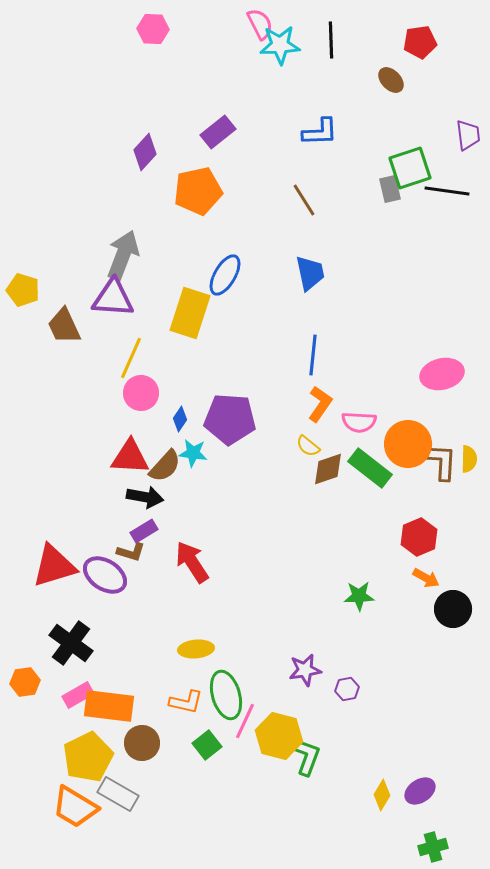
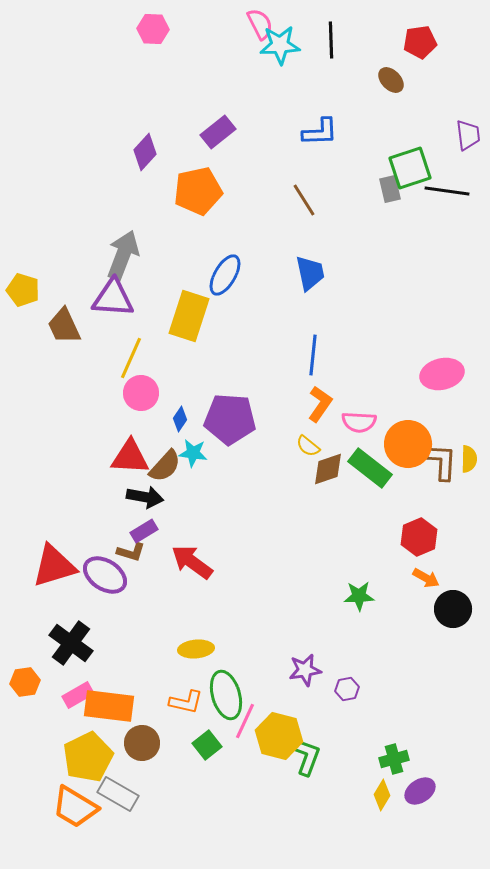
yellow rectangle at (190, 313): moved 1 px left, 3 px down
red arrow at (192, 562): rotated 21 degrees counterclockwise
green cross at (433, 847): moved 39 px left, 88 px up
